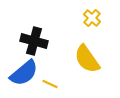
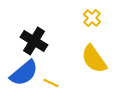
black cross: rotated 16 degrees clockwise
yellow semicircle: moved 7 px right
yellow line: moved 1 px right, 1 px up
